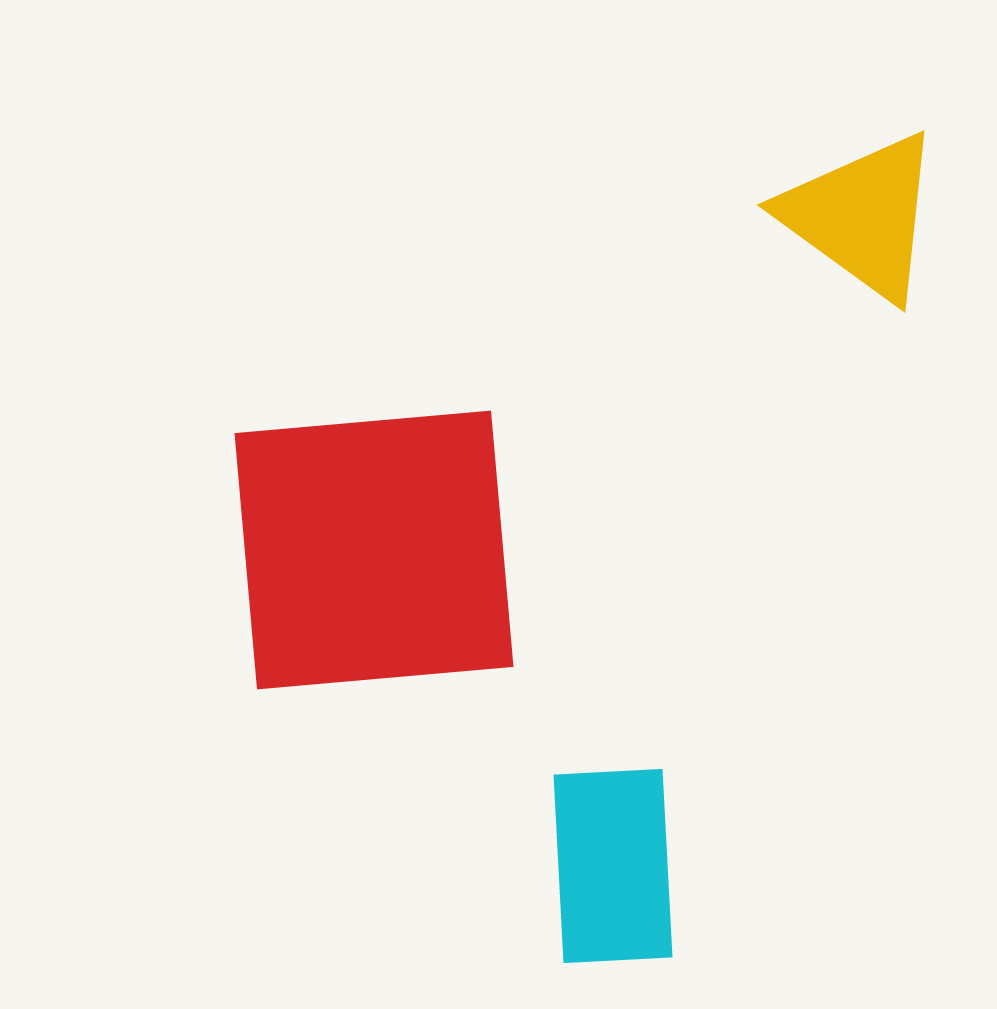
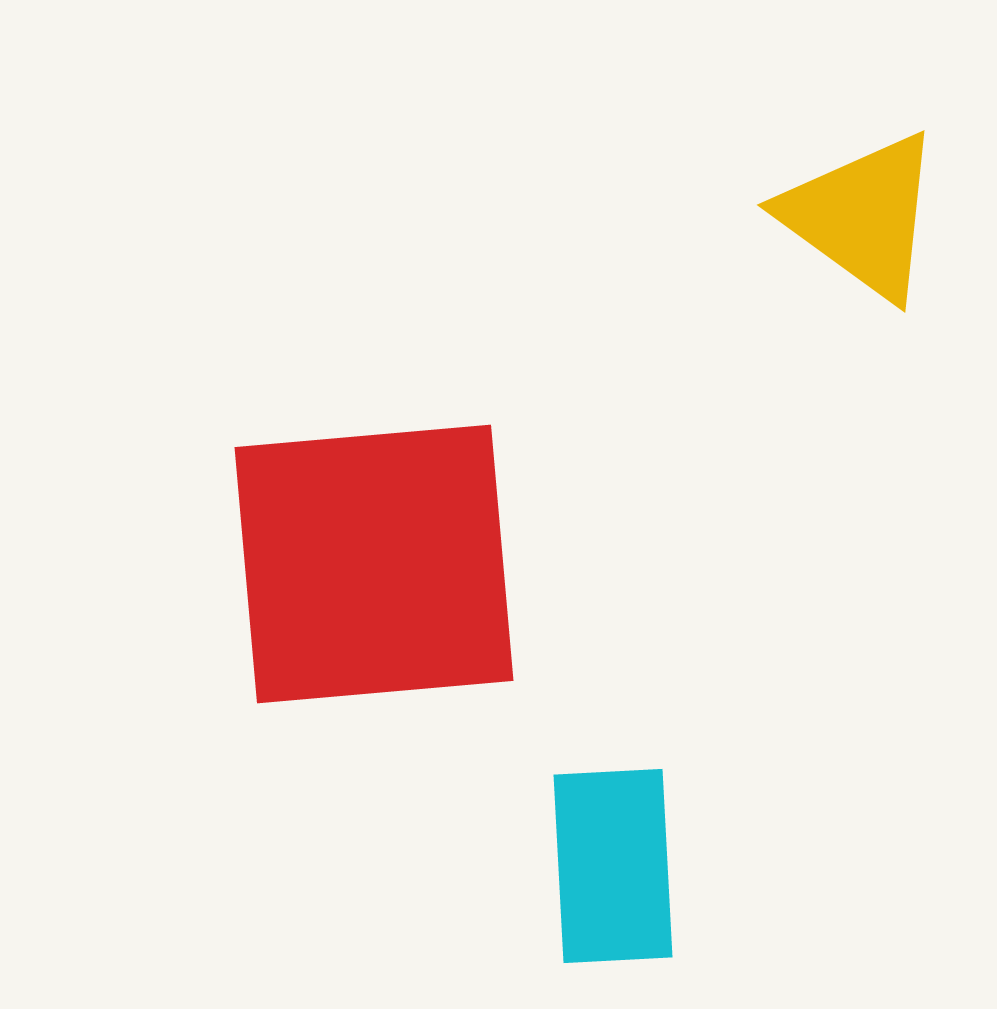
red square: moved 14 px down
